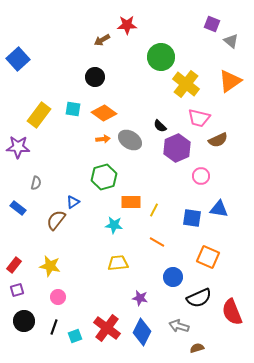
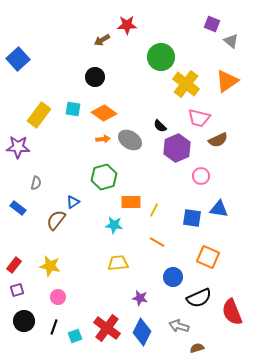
orange triangle at (230, 81): moved 3 px left
